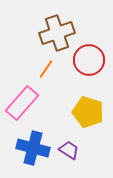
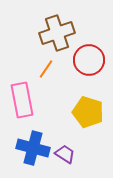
pink rectangle: moved 3 px up; rotated 52 degrees counterclockwise
purple trapezoid: moved 4 px left, 4 px down
